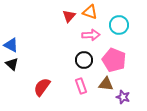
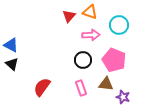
black circle: moved 1 px left
pink rectangle: moved 2 px down
